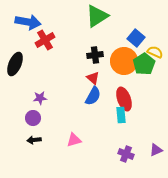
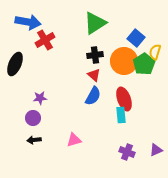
green triangle: moved 2 px left, 7 px down
yellow semicircle: rotated 98 degrees counterclockwise
red triangle: moved 1 px right, 3 px up
purple cross: moved 1 px right, 2 px up
